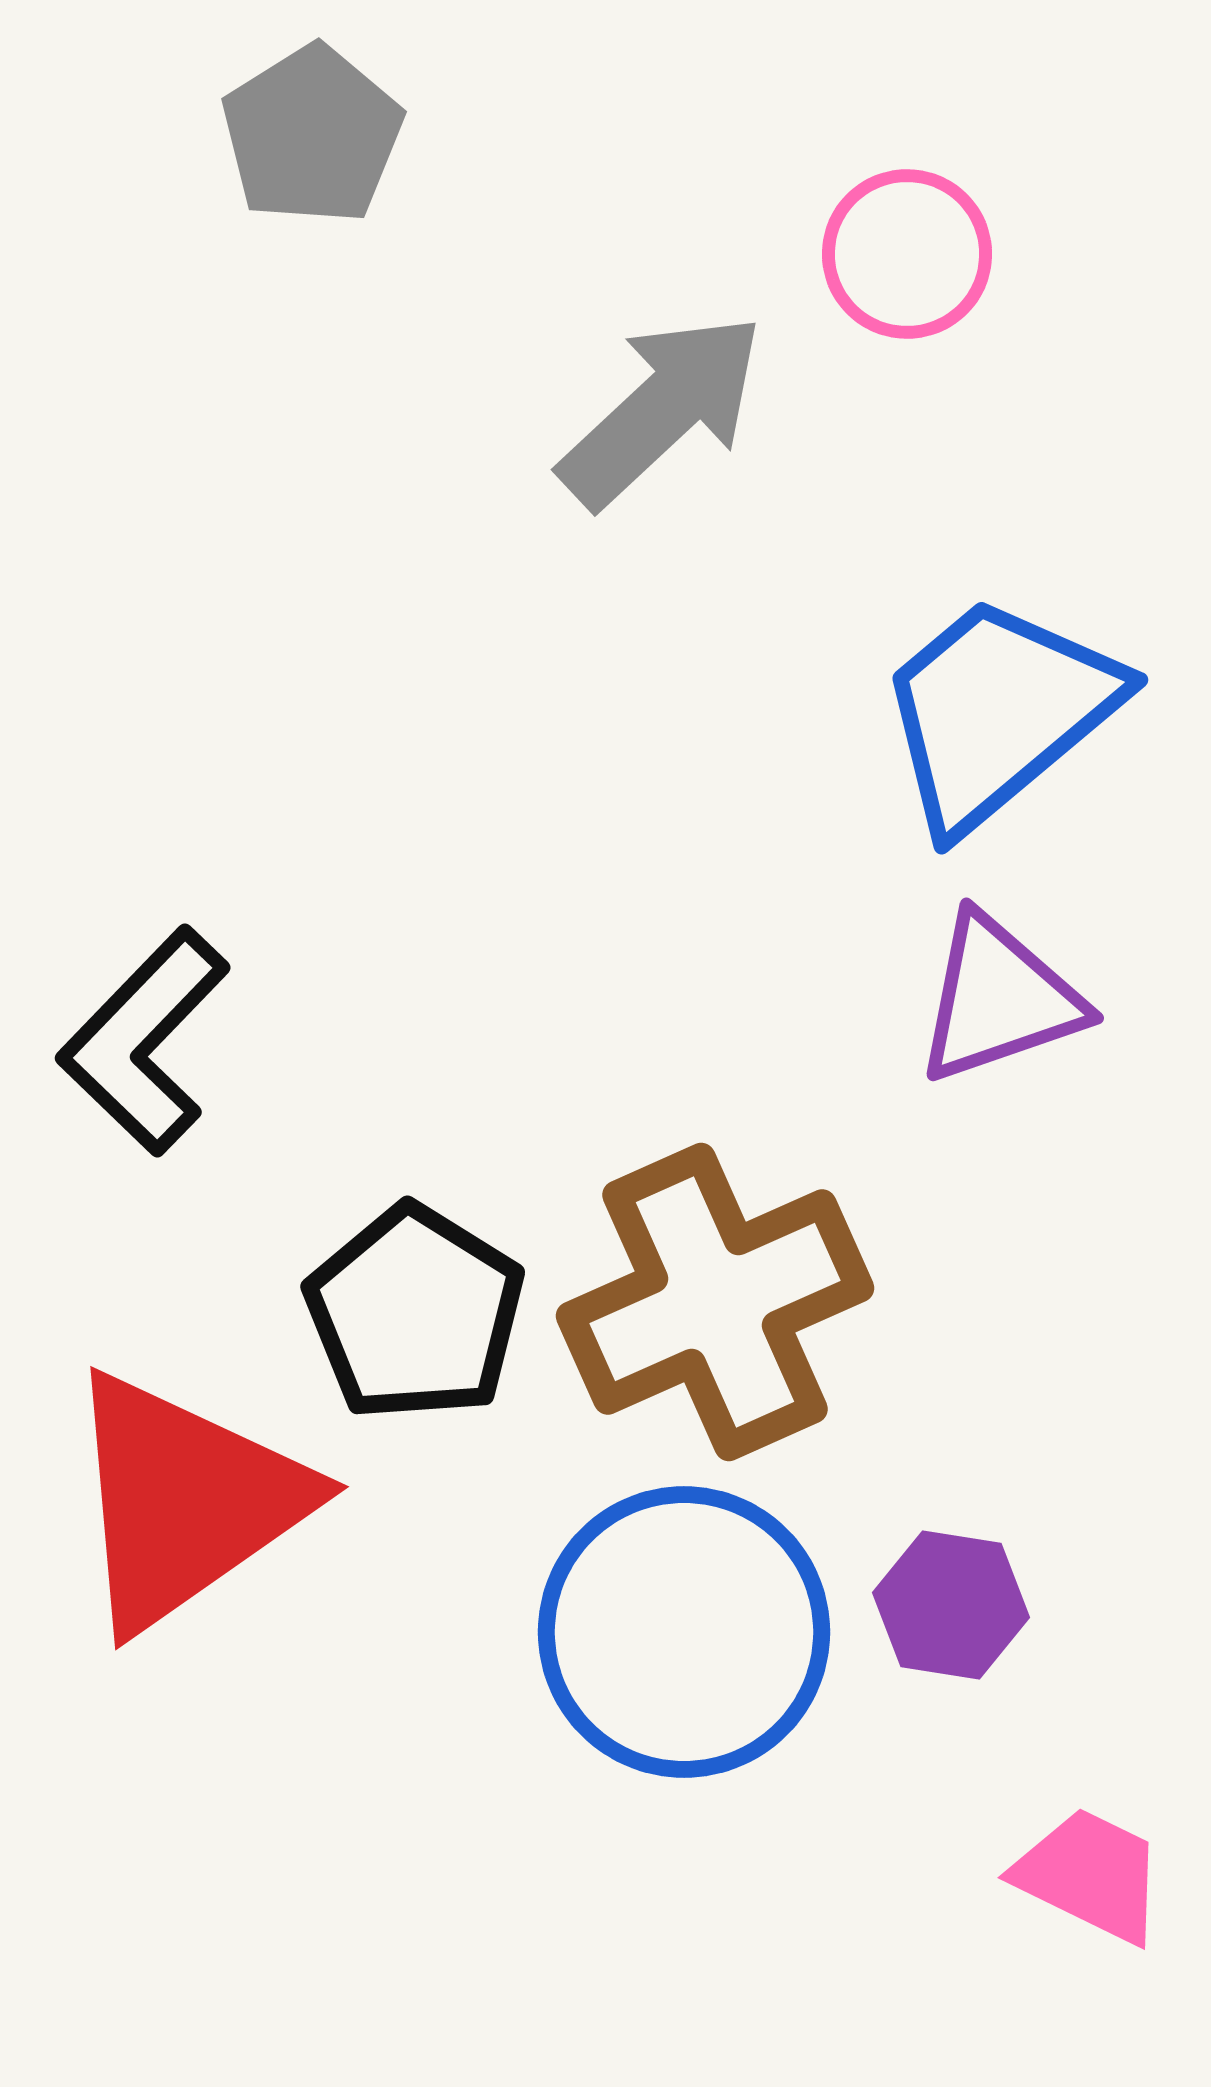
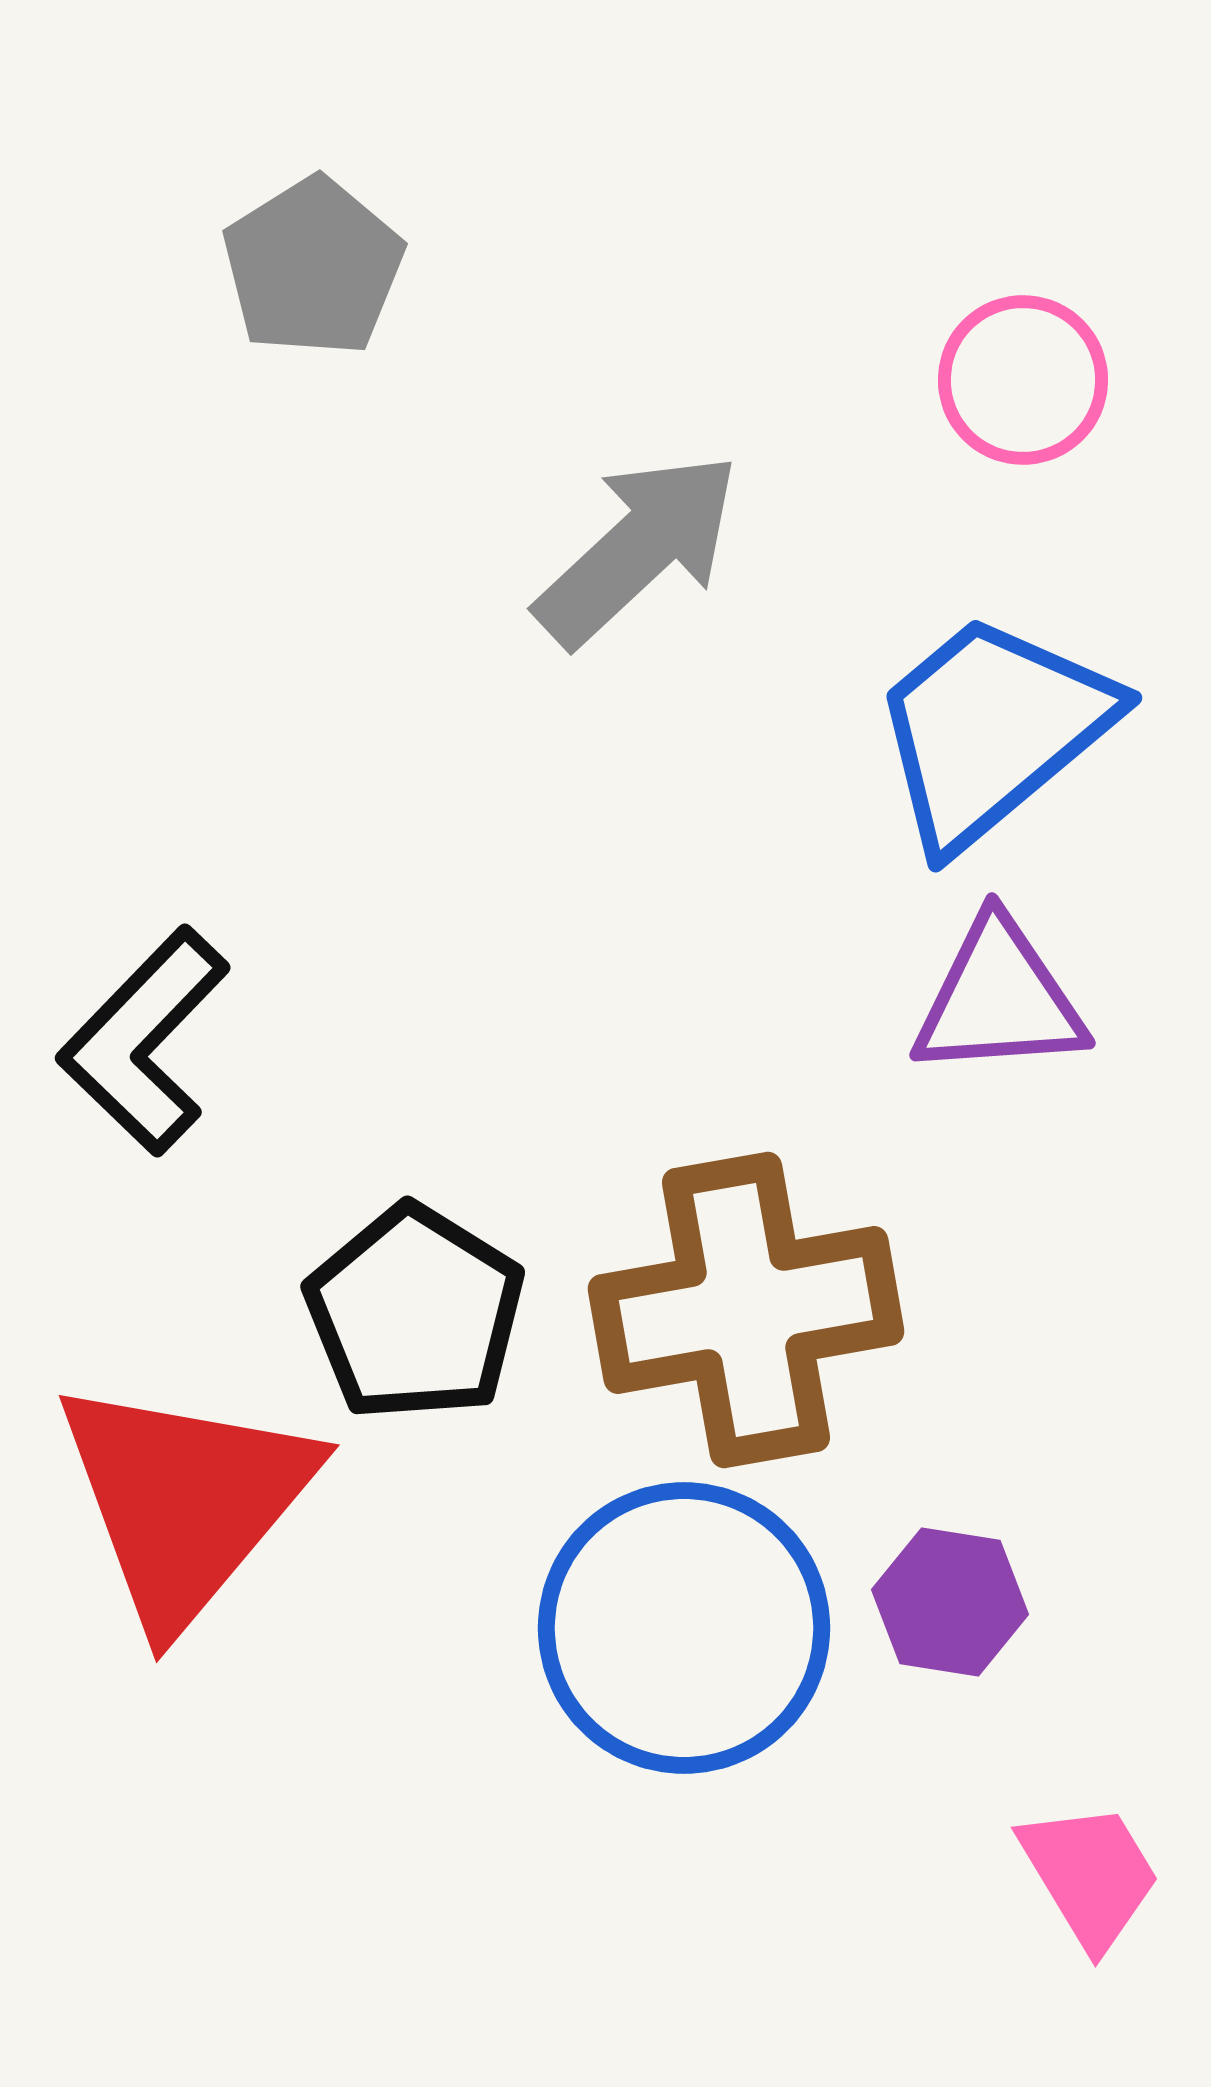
gray pentagon: moved 1 px right, 132 px down
pink circle: moved 116 px right, 126 px down
gray arrow: moved 24 px left, 139 px down
blue trapezoid: moved 6 px left, 18 px down
purple triangle: rotated 15 degrees clockwise
brown cross: moved 31 px right, 8 px down; rotated 14 degrees clockwise
red triangle: rotated 15 degrees counterclockwise
purple hexagon: moved 1 px left, 3 px up
blue circle: moved 4 px up
pink trapezoid: rotated 33 degrees clockwise
